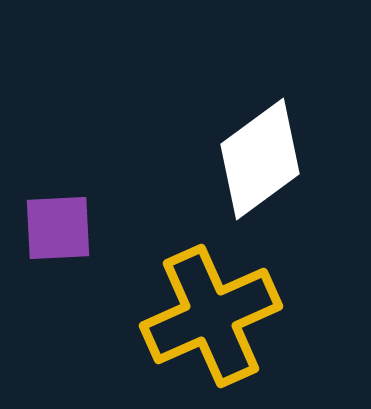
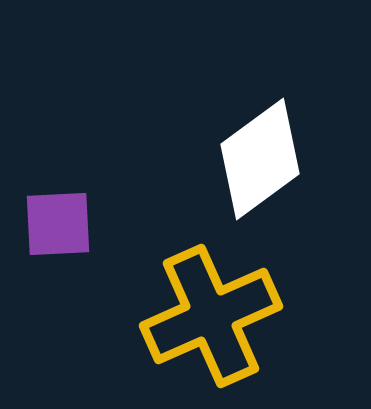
purple square: moved 4 px up
